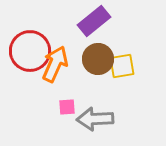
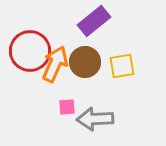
brown circle: moved 13 px left, 3 px down
